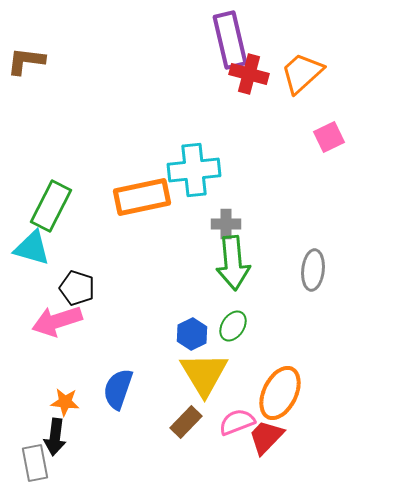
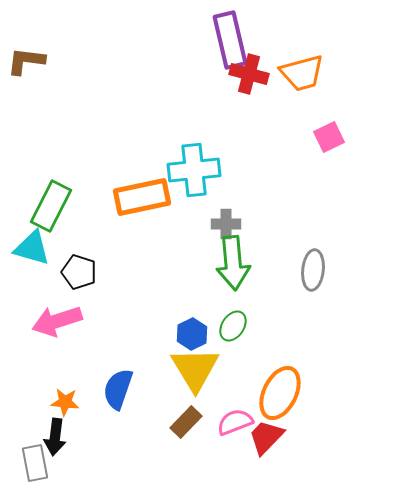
orange trapezoid: rotated 153 degrees counterclockwise
black pentagon: moved 2 px right, 16 px up
yellow triangle: moved 9 px left, 5 px up
pink semicircle: moved 2 px left
